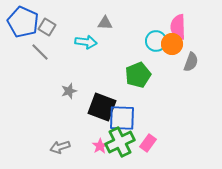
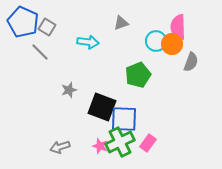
gray triangle: moved 16 px right; rotated 21 degrees counterclockwise
cyan arrow: moved 2 px right
gray star: moved 1 px up
blue square: moved 2 px right, 1 px down
pink star: rotated 21 degrees counterclockwise
